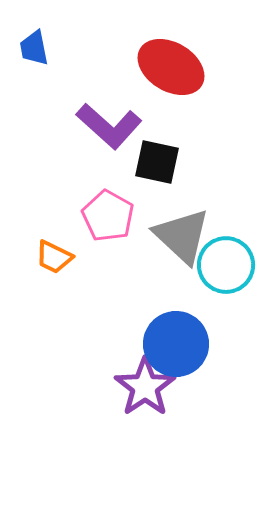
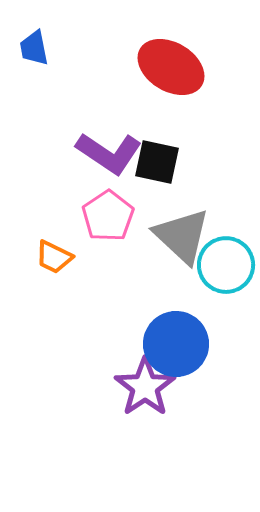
purple L-shape: moved 27 px down; rotated 8 degrees counterclockwise
pink pentagon: rotated 9 degrees clockwise
